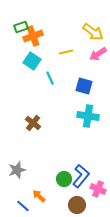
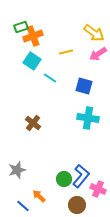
yellow arrow: moved 1 px right, 1 px down
cyan line: rotated 32 degrees counterclockwise
cyan cross: moved 2 px down
